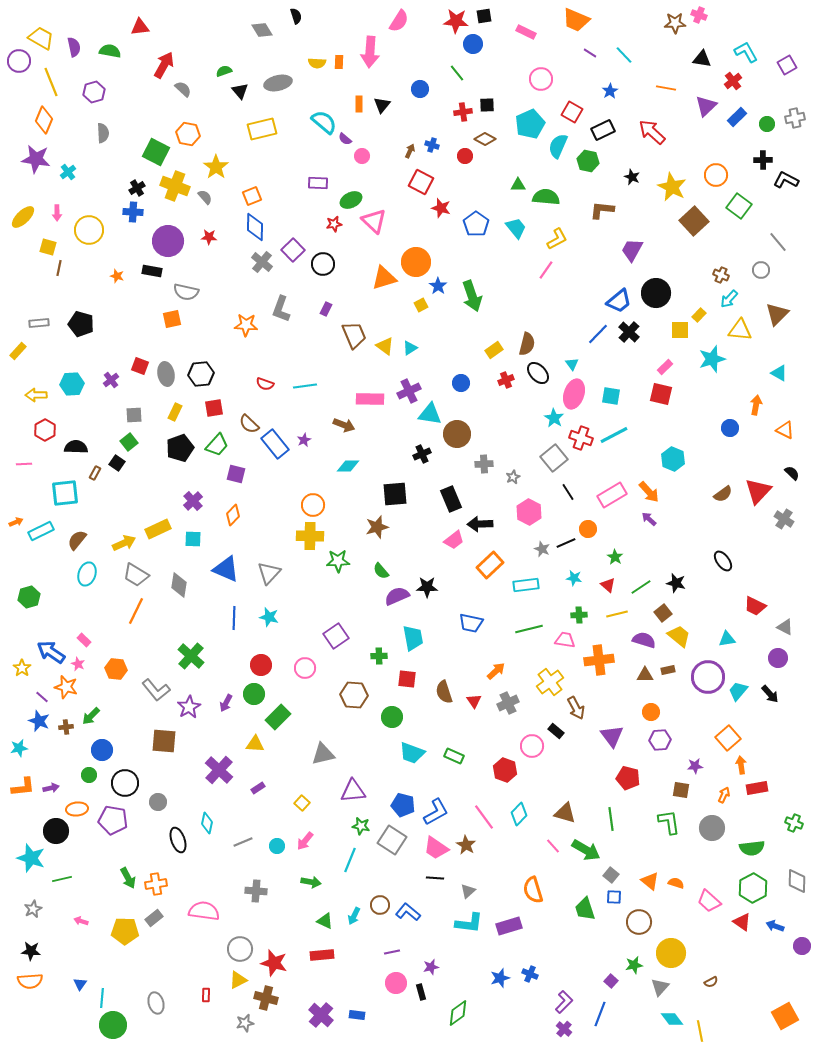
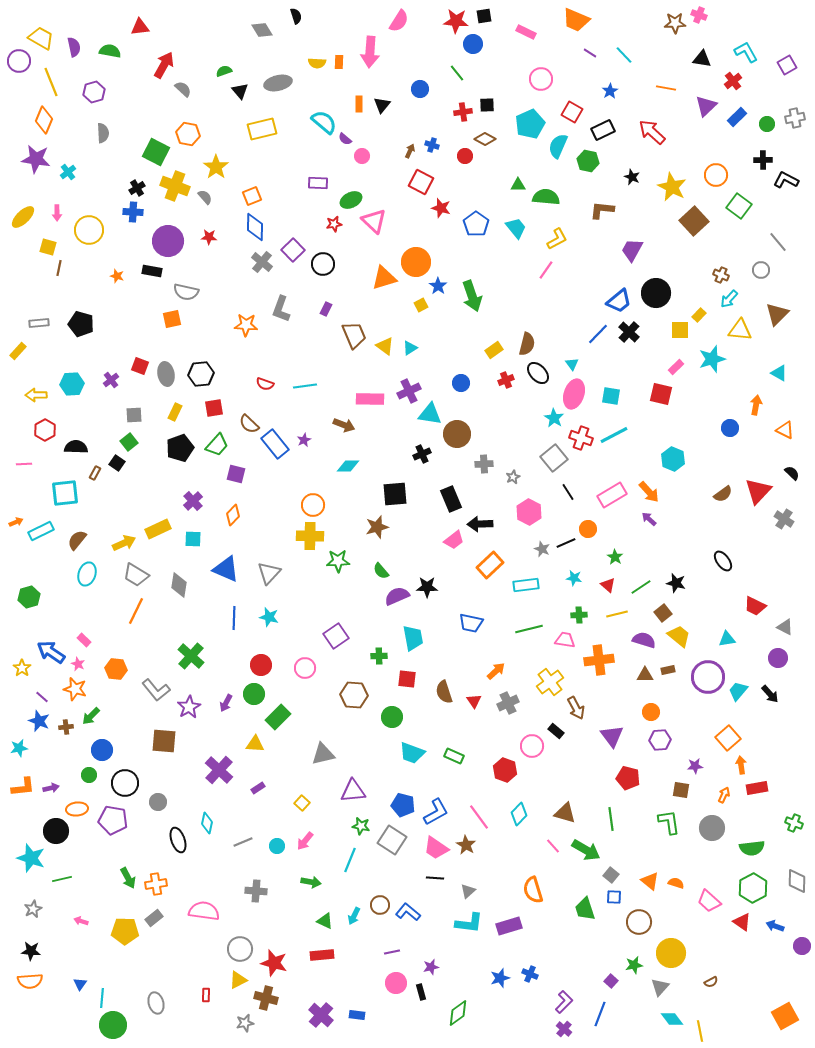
pink rectangle at (665, 367): moved 11 px right
orange star at (66, 687): moved 9 px right, 2 px down
pink line at (484, 817): moved 5 px left
